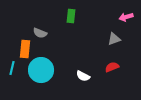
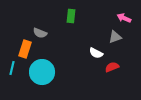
pink arrow: moved 2 px left, 1 px down; rotated 40 degrees clockwise
gray triangle: moved 1 px right, 2 px up
orange rectangle: rotated 12 degrees clockwise
cyan circle: moved 1 px right, 2 px down
white semicircle: moved 13 px right, 23 px up
